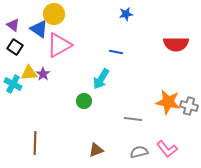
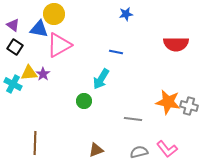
blue triangle: rotated 24 degrees counterclockwise
